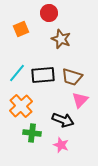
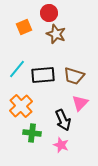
orange square: moved 3 px right, 2 px up
brown star: moved 5 px left, 5 px up
cyan line: moved 4 px up
brown trapezoid: moved 2 px right, 1 px up
pink triangle: moved 3 px down
black arrow: rotated 45 degrees clockwise
